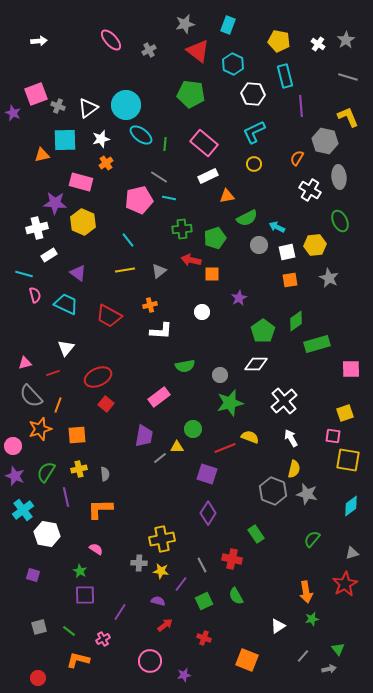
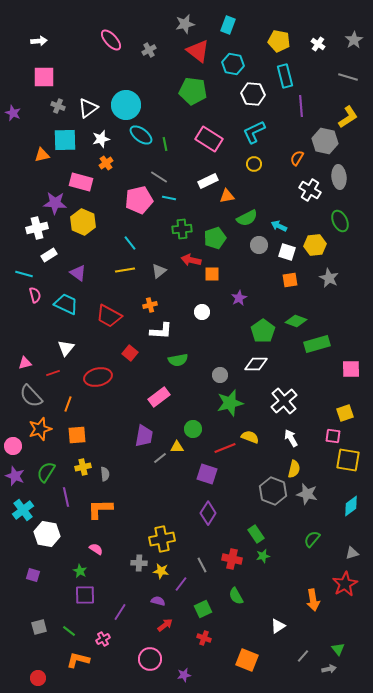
gray star at (346, 40): moved 8 px right
cyan hexagon at (233, 64): rotated 15 degrees counterclockwise
pink square at (36, 94): moved 8 px right, 17 px up; rotated 20 degrees clockwise
green pentagon at (191, 94): moved 2 px right, 3 px up
yellow L-shape at (348, 117): rotated 80 degrees clockwise
pink rectangle at (204, 143): moved 5 px right, 4 px up; rotated 8 degrees counterclockwise
green line at (165, 144): rotated 16 degrees counterclockwise
white rectangle at (208, 176): moved 5 px down
cyan arrow at (277, 227): moved 2 px right, 1 px up
cyan line at (128, 240): moved 2 px right, 3 px down
white square at (287, 252): rotated 30 degrees clockwise
green diamond at (296, 321): rotated 55 degrees clockwise
green semicircle at (185, 366): moved 7 px left, 6 px up
red ellipse at (98, 377): rotated 12 degrees clockwise
red square at (106, 404): moved 24 px right, 51 px up
orange line at (58, 405): moved 10 px right, 1 px up
yellow cross at (79, 469): moved 4 px right, 2 px up
orange arrow at (306, 592): moved 7 px right, 8 px down
green square at (204, 601): moved 1 px left, 8 px down
green star at (312, 619): moved 49 px left, 63 px up
pink circle at (150, 661): moved 2 px up
